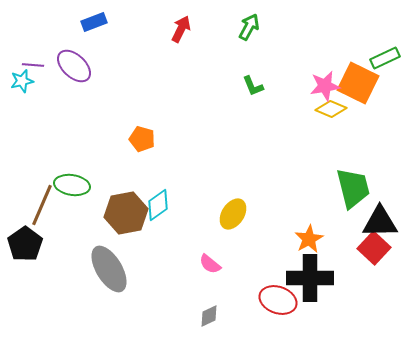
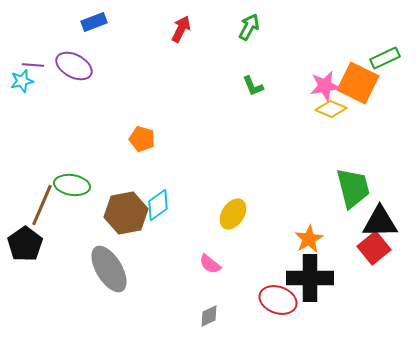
purple ellipse: rotated 15 degrees counterclockwise
red square: rotated 8 degrees clockwise
